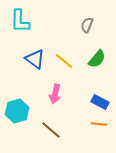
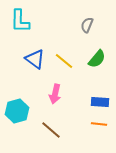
blue rectangle: rotated 24 degrees counterclockwise
